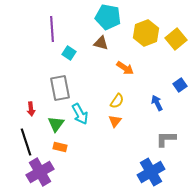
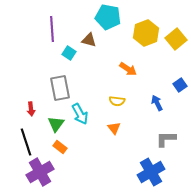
brown triangle: moved 12 px left, 3 px up
orange arrow: moved 3 px right, 1 px down
yellow semicircle: rotated 63 degrees clockwise
orange triangle: moved 1 px left, 7 px down; rotated 16 degrees counterclockwise
orange rectangle: rotated 24 degrees clockwise
